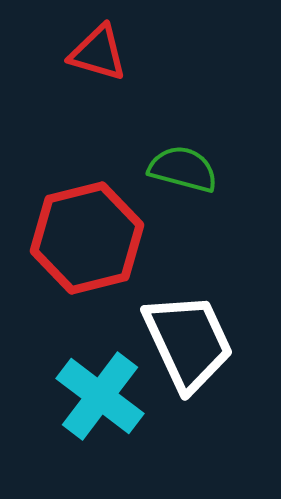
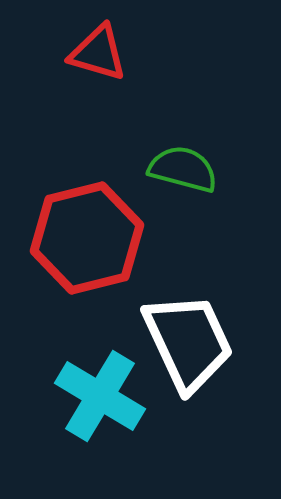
cyan cross: rotated 6 degrees counterclockwise
